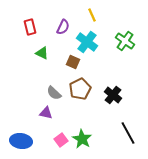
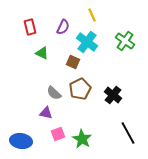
pink square: moved 3 px left, 6 px up; rotated 16 degrees clockwise
